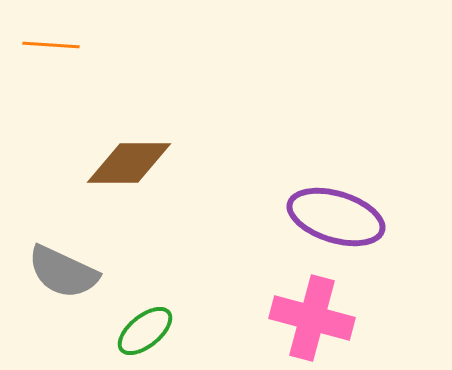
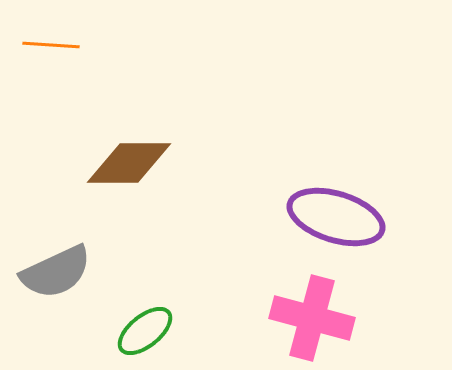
gray semicircle: moved 7 px left; rotated 50 degrees counterclockwise
